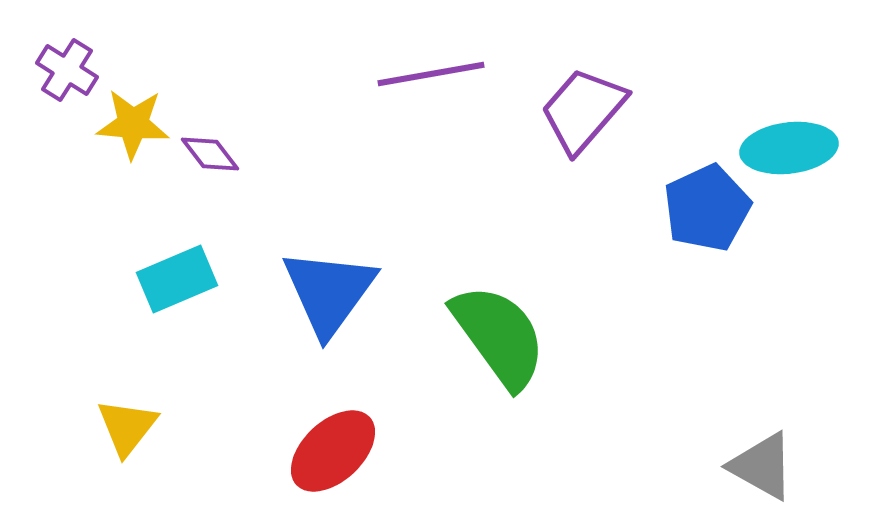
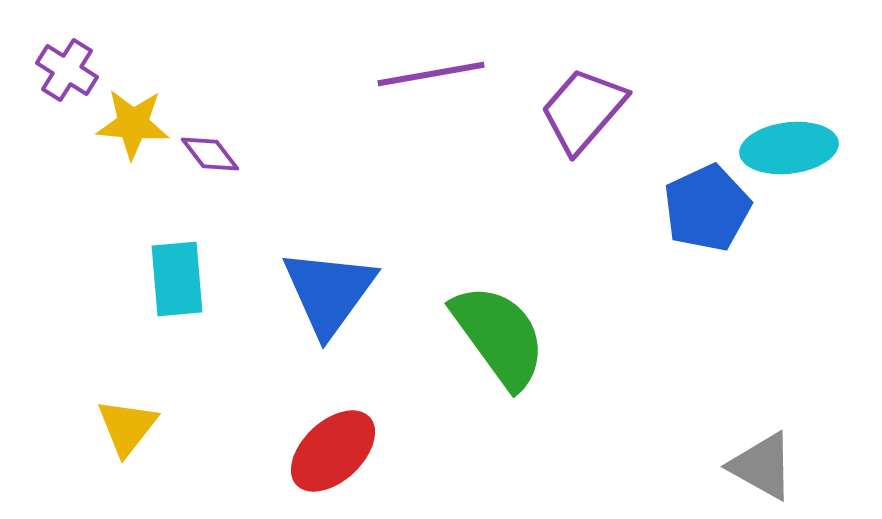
cyan rectangle: rotated 72 degrees counterclockwise
